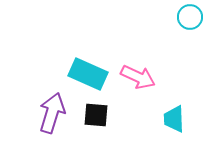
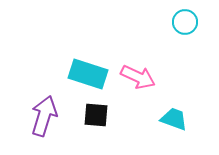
cyan circle: moved 5 px left, 5 px down
cyan rectangle: rotated 6 degrees counterclockwise
purple arrow: moved 8 px left, 3 px down
cyan trapezoid: rotated 112 degrees clockwise
